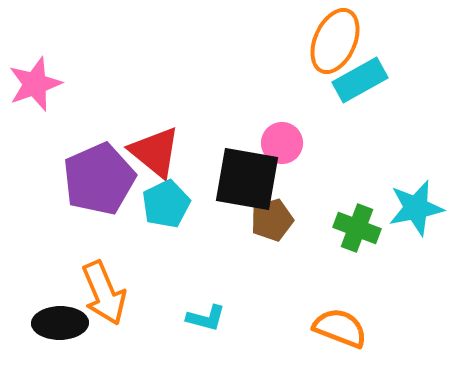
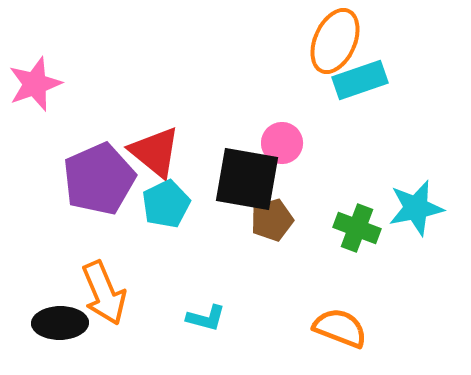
cyan rectangle: rotated 10 degrees clockwise
